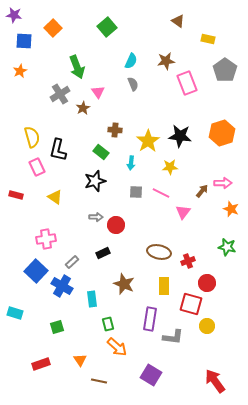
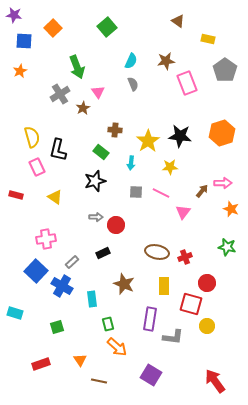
brown ellipse at (159, 252): moved 2 px left
red cross at (188, 261): moved 3 px left, 4 px up
